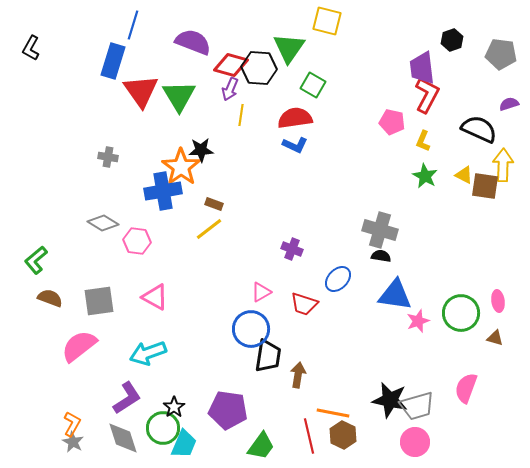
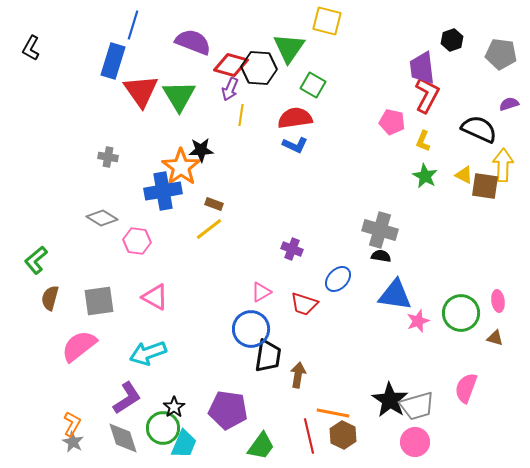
gray diamond at (103, 223): moved 1 px left, 5 px up
brown semicircle at (50, 298): rotated 95 degrees counterclockwise
black star at (390, 400): rotated 21 degrees clockwise
